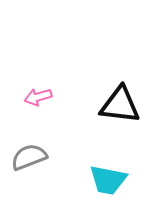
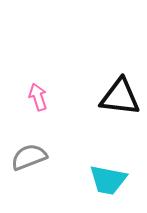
pink arrow: rotated 88 degrees clockwise
black triangle: moved 8 px up
